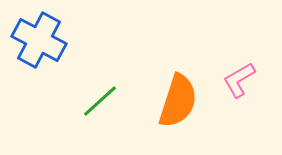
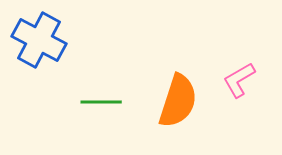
green line: moved 1 px right, 1 px down; rotated 42 degrees clockwise
